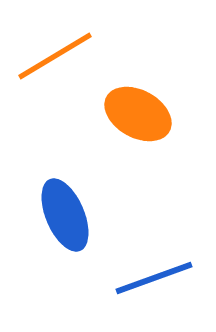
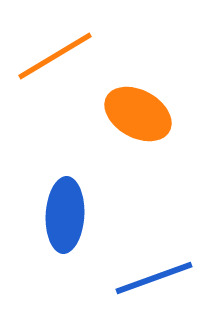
blue ellipse: rotated 26 degrees clockwise
